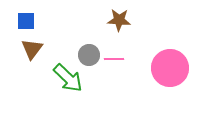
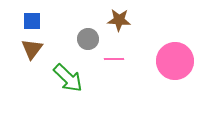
blue square: moved 6 px right
gray circle: moved 1 px left, 16 px up
pink circle: moved 5 px right, 7 px up
